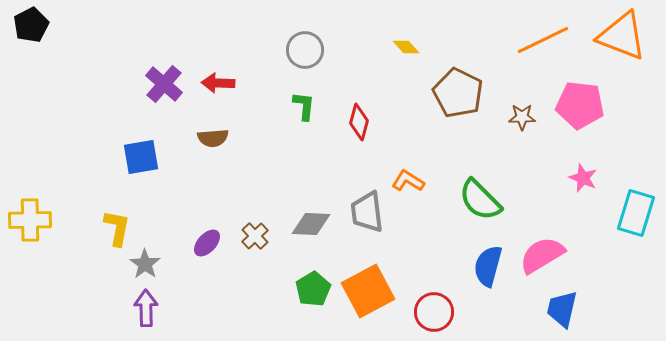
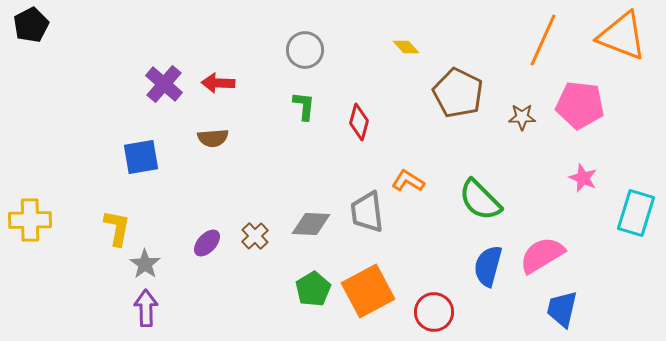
orange line: rotated 40 degrees counterclockwise
